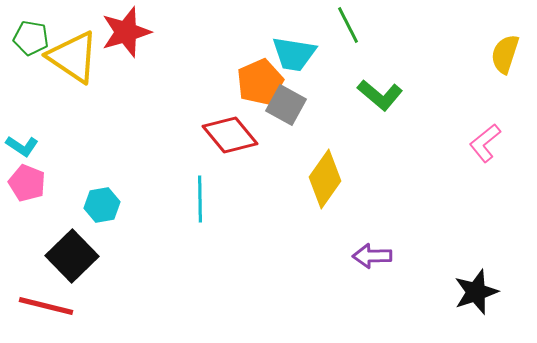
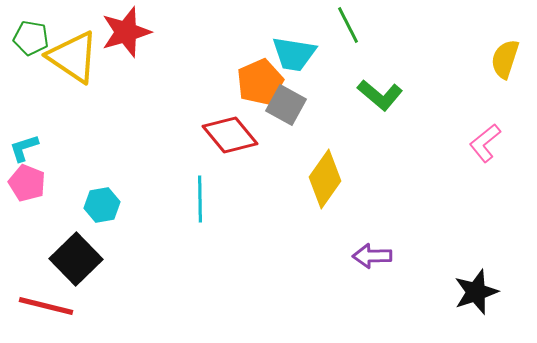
yellow semicircle: moved 5 px down
cyan L-shape: moved 2 px right, 2 px down; rotated 128 degrees clockwise
black square: moved 4 px right, 3 px down
